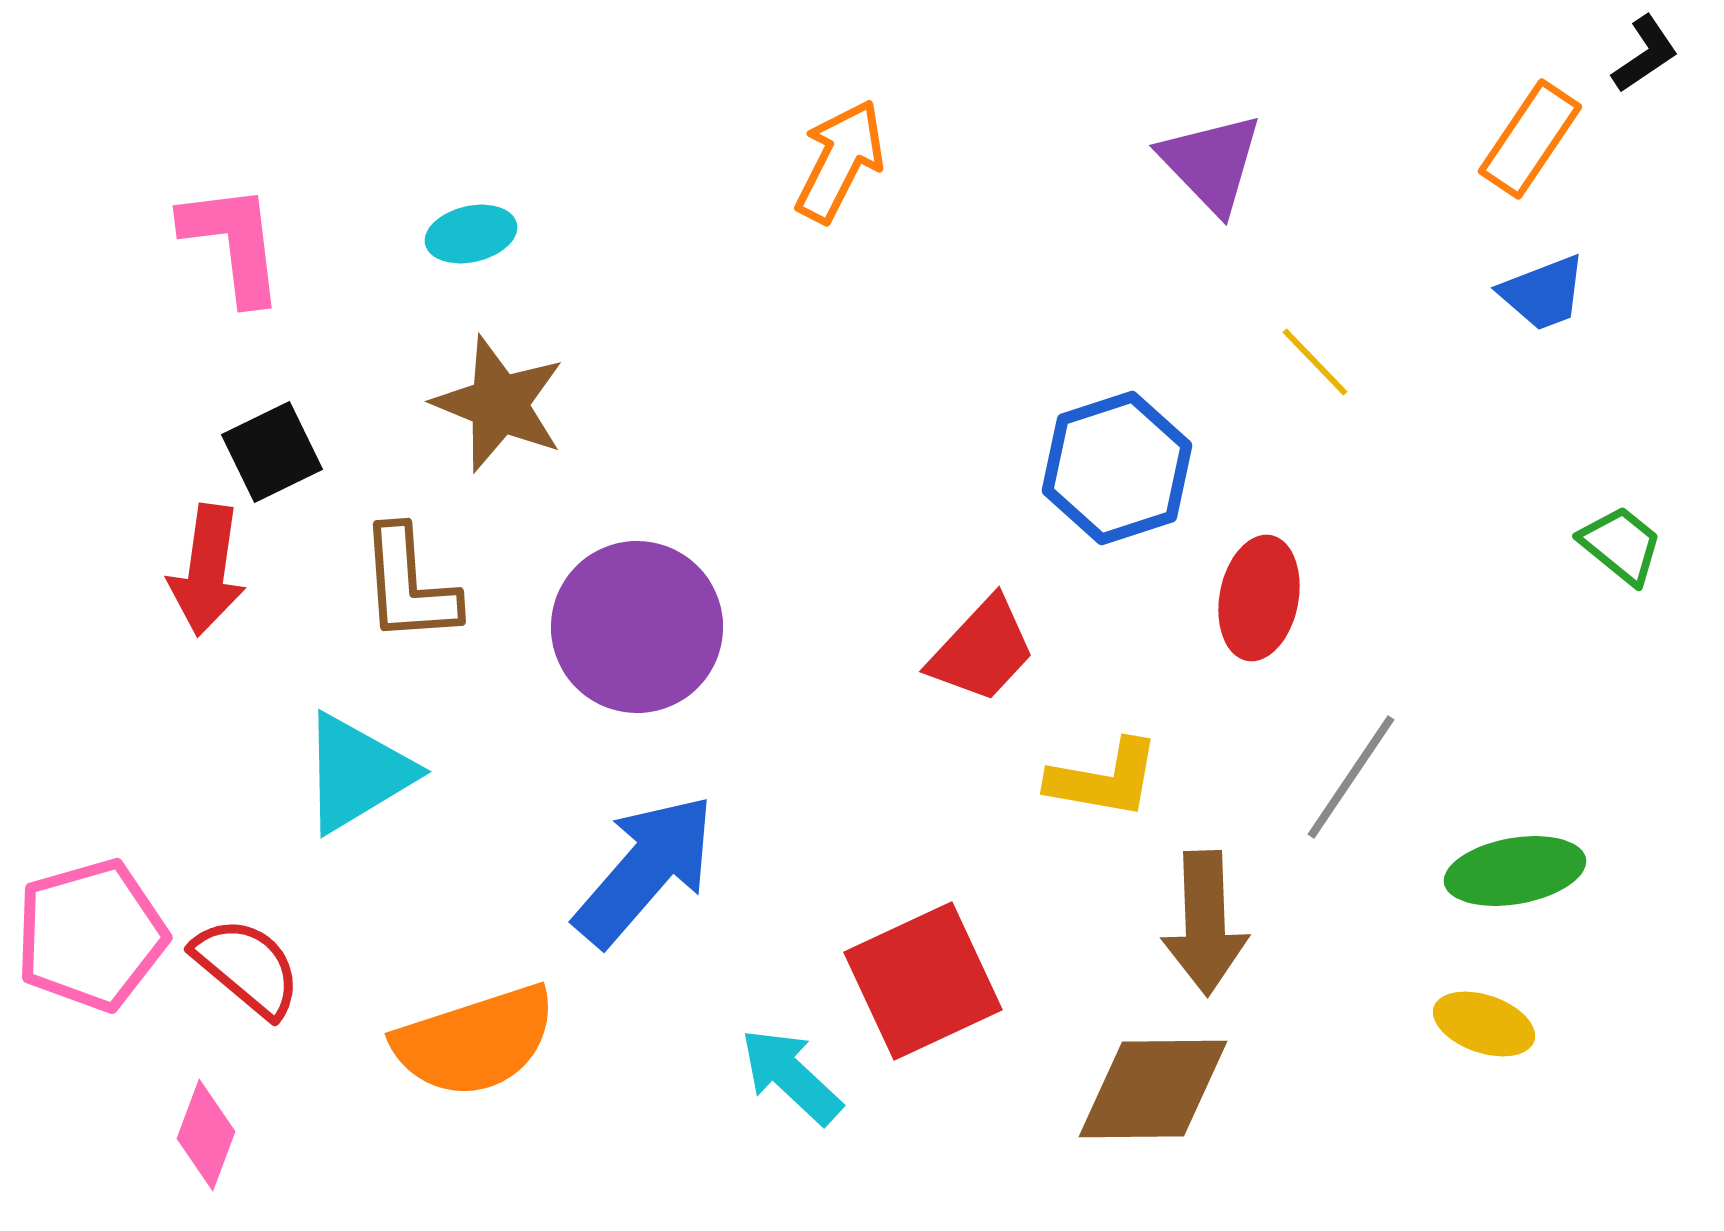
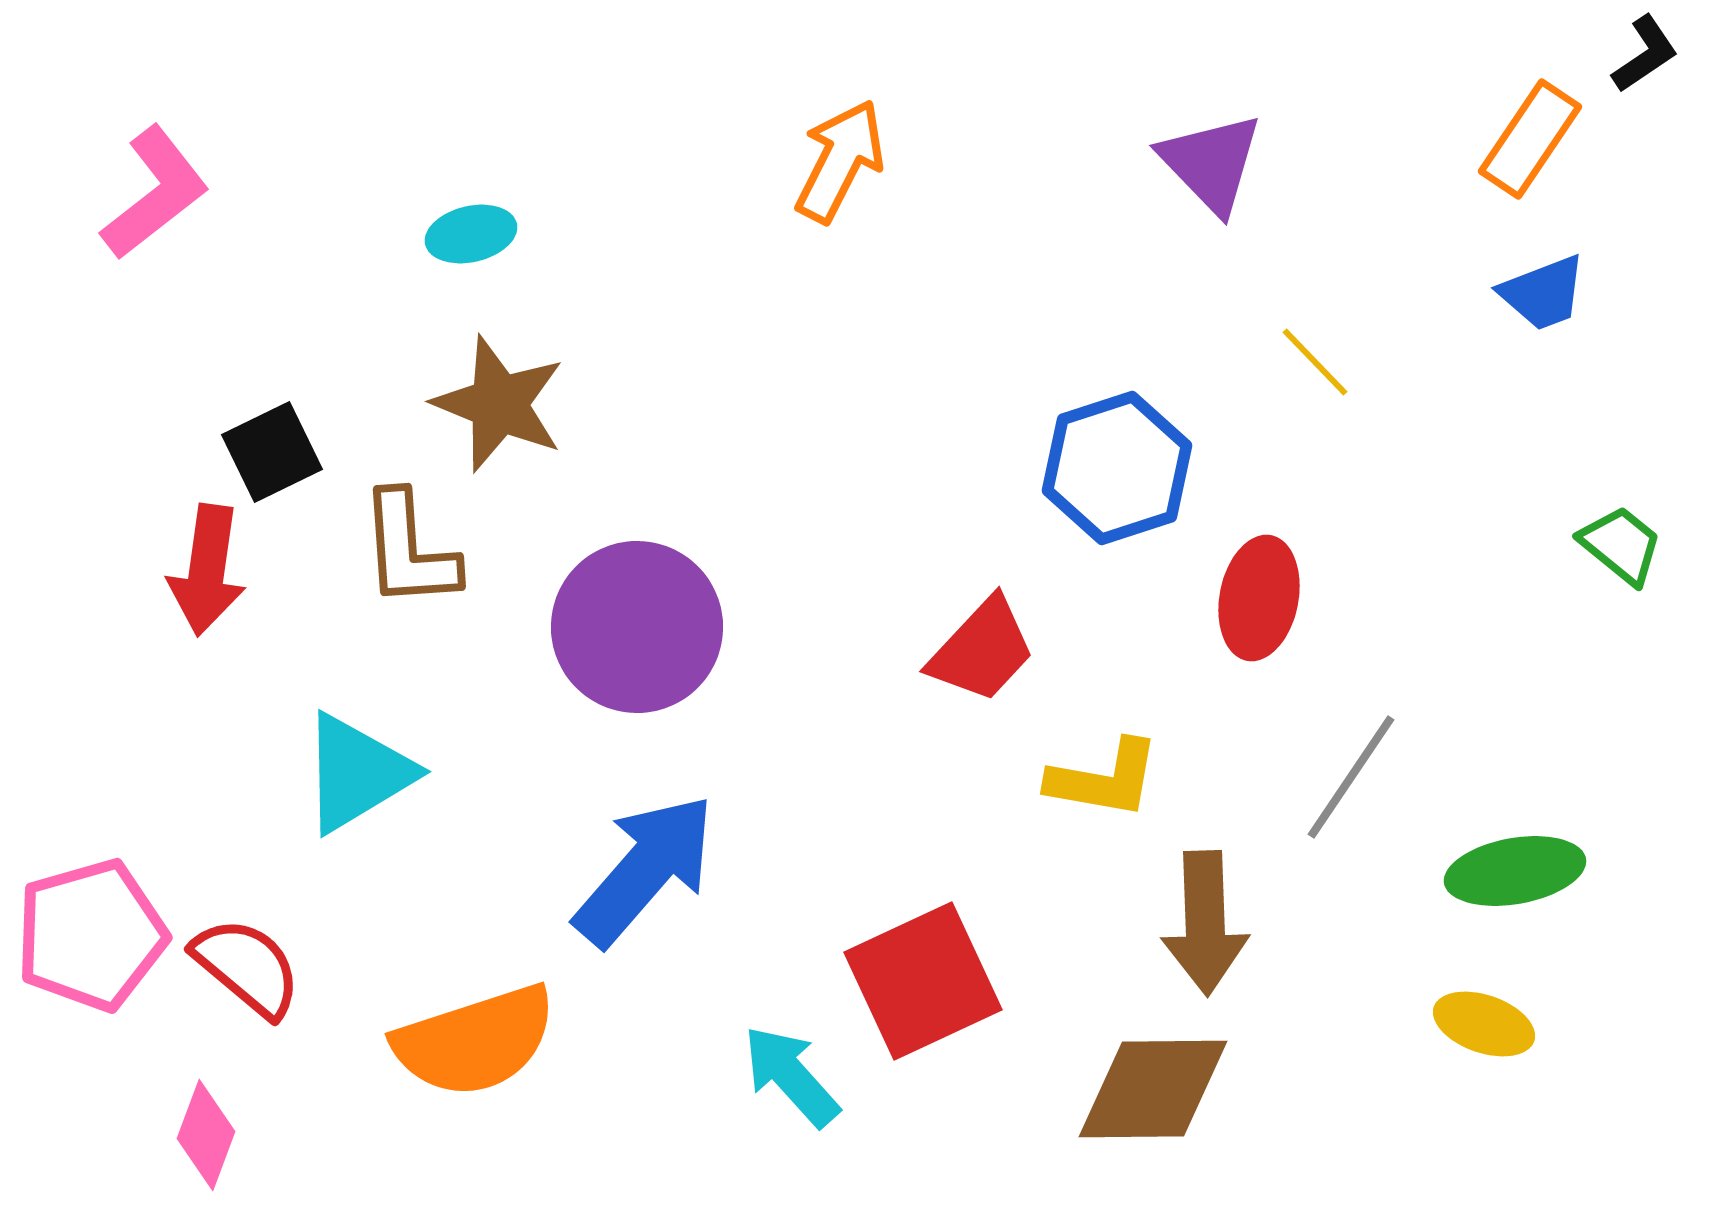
pink L-shape: moved 78 px left, 50 px up; rotated 59 degrees clockwise
brown L-shape: moved 35 px up
cyan arrow: rotated 5 degrees clockwise
